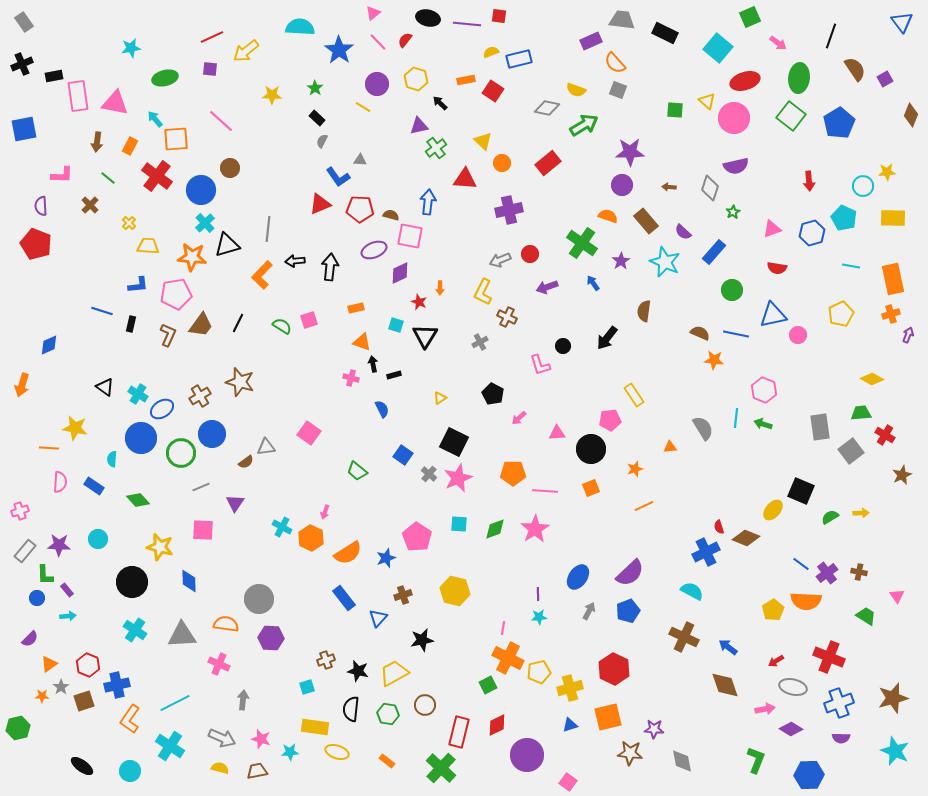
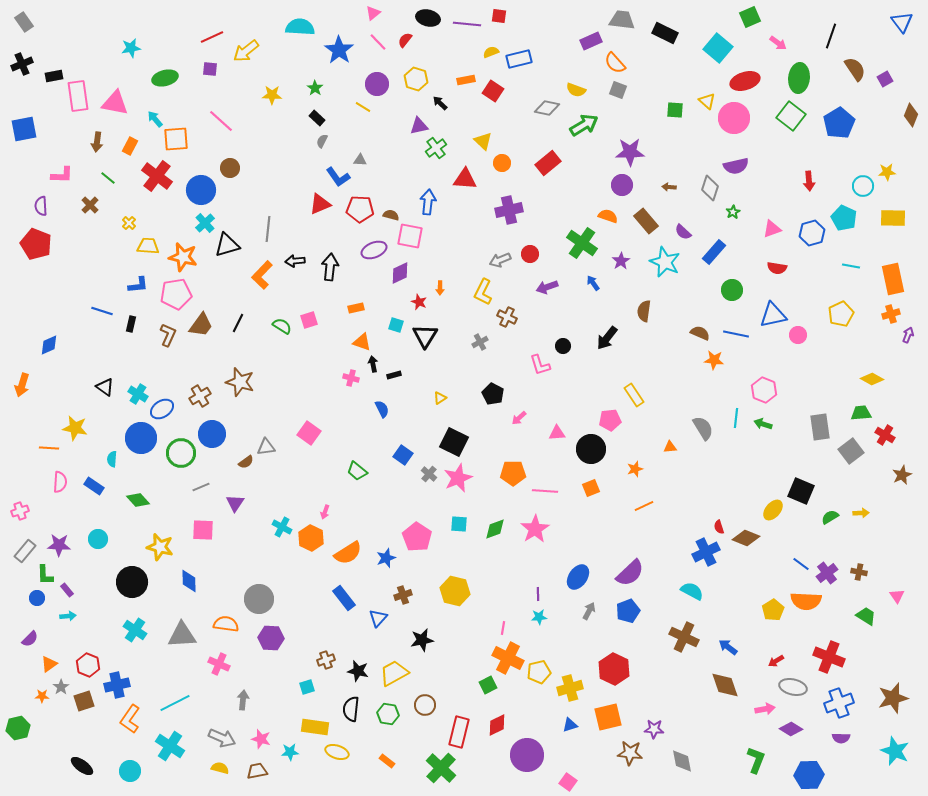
orange star at (192, 257): moved 9 px left; rotated 8 degrees clockwise
